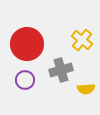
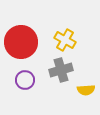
yellow cross: moved 17 px left; rotated 10 degrees counterclockwise
red circle: moved 6 px left, 2 px up
yellow semicircle: moved 1 px down
